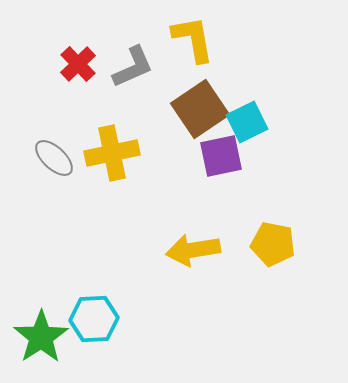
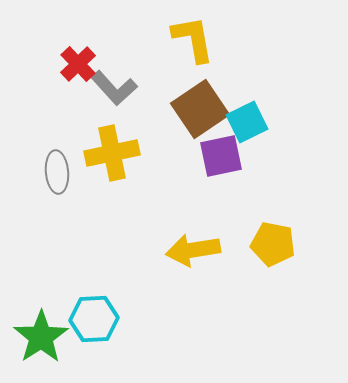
gray L-shape: moved 19 px left, 21 px down; rotated 72 degrees clockwise
gray ellipse: moved 3 px right, 14 px down; rotated 42 degrees clockwise
